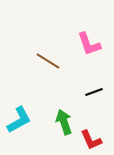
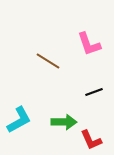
green arrow: rotated 110 degrees clockwise
